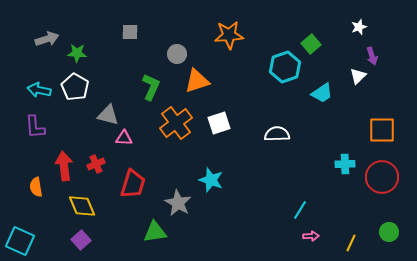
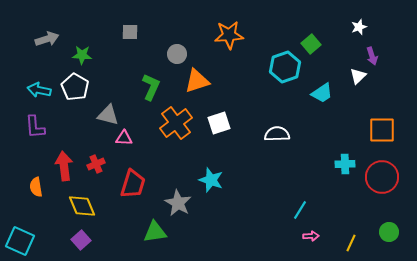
green star: moved 5 px right, 2 px down
